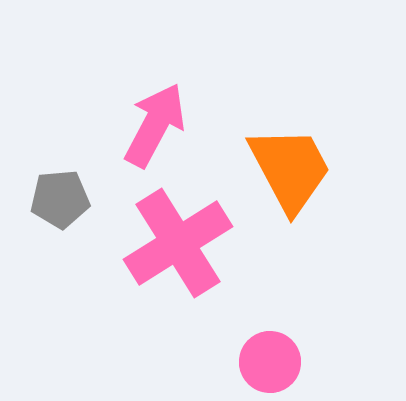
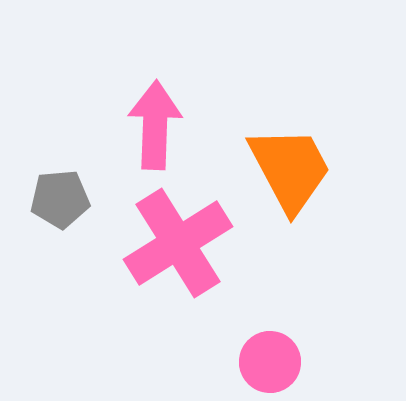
pink arrow: rotated 26 degrees counterclockwise
